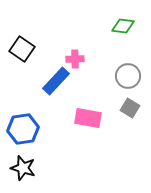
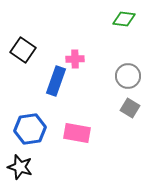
green diamond: moved 1 px right, 7 px up
black square: moved 1 px right, 1 px down
blue rectangle: rotated 24 degrees counterclockwise
pink rectangle: moved 11 px left, 15 px down
blue hexagon: moved 7 px right
black star: moved 3 px left, 1 px up
